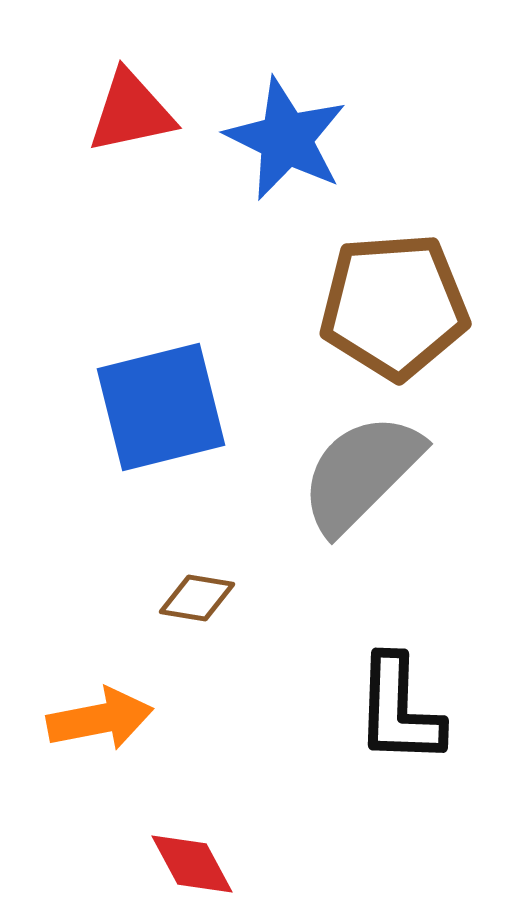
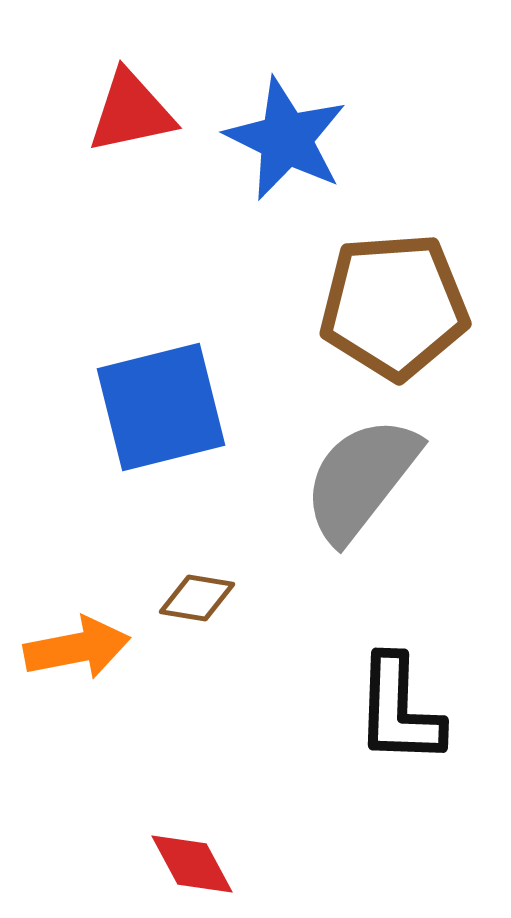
gray semicircle: moved 6 px down; rotated 7 degrees counterclockwise
orange arrow: moved 23 px left, 71 px up
